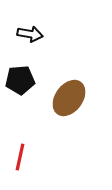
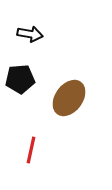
black pentagon: moved 1 px up
red line: moved 11 px right, 7 px up
